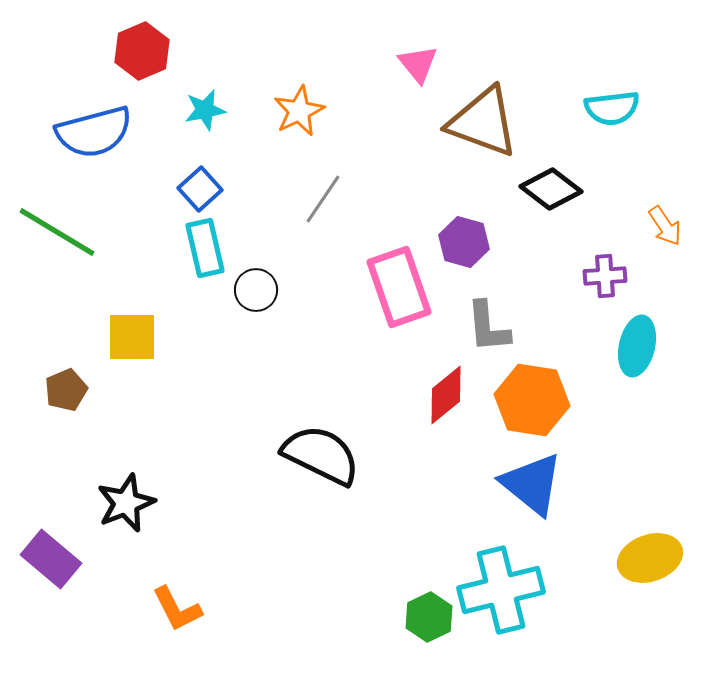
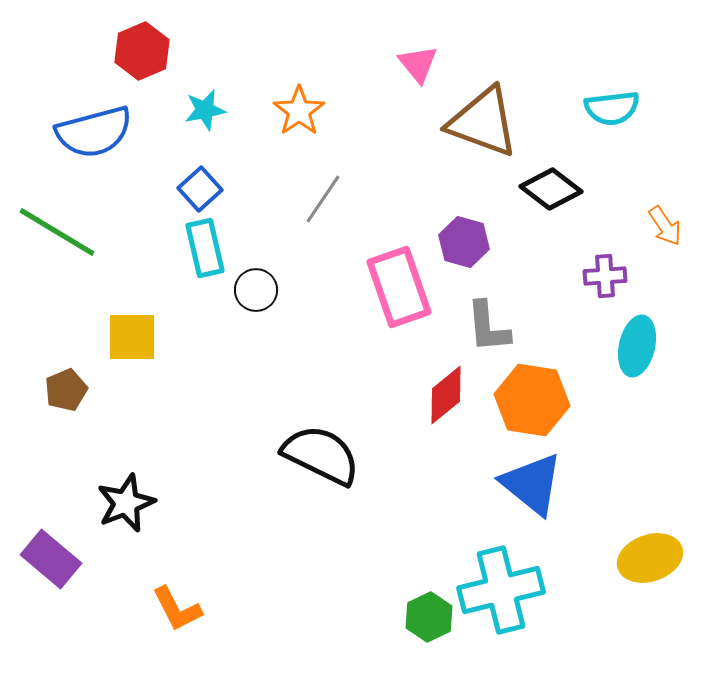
orange star: rotated 9 degrees counterclockwise
